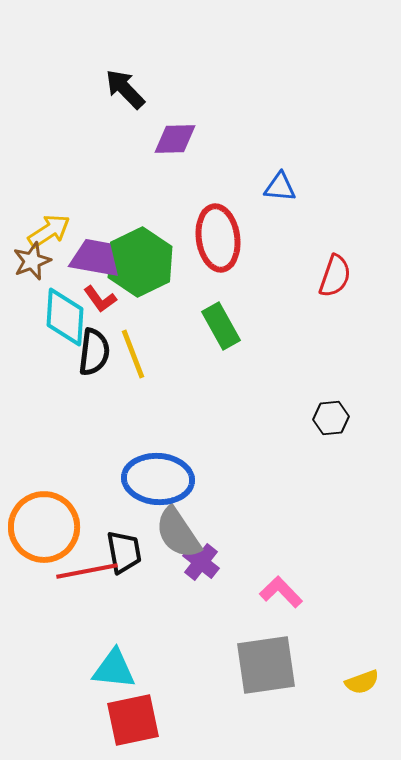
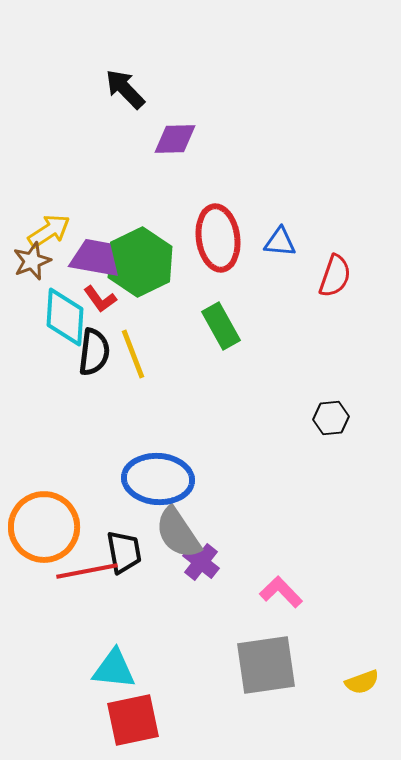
blue triangle: moved 55 px down
